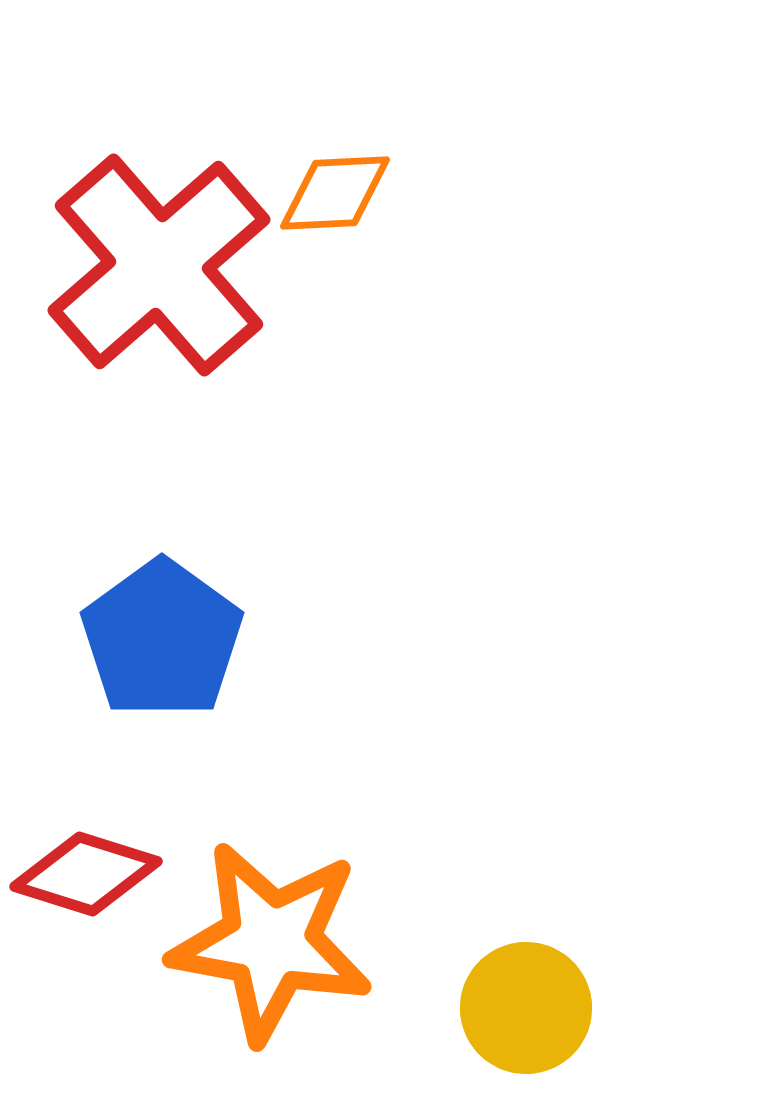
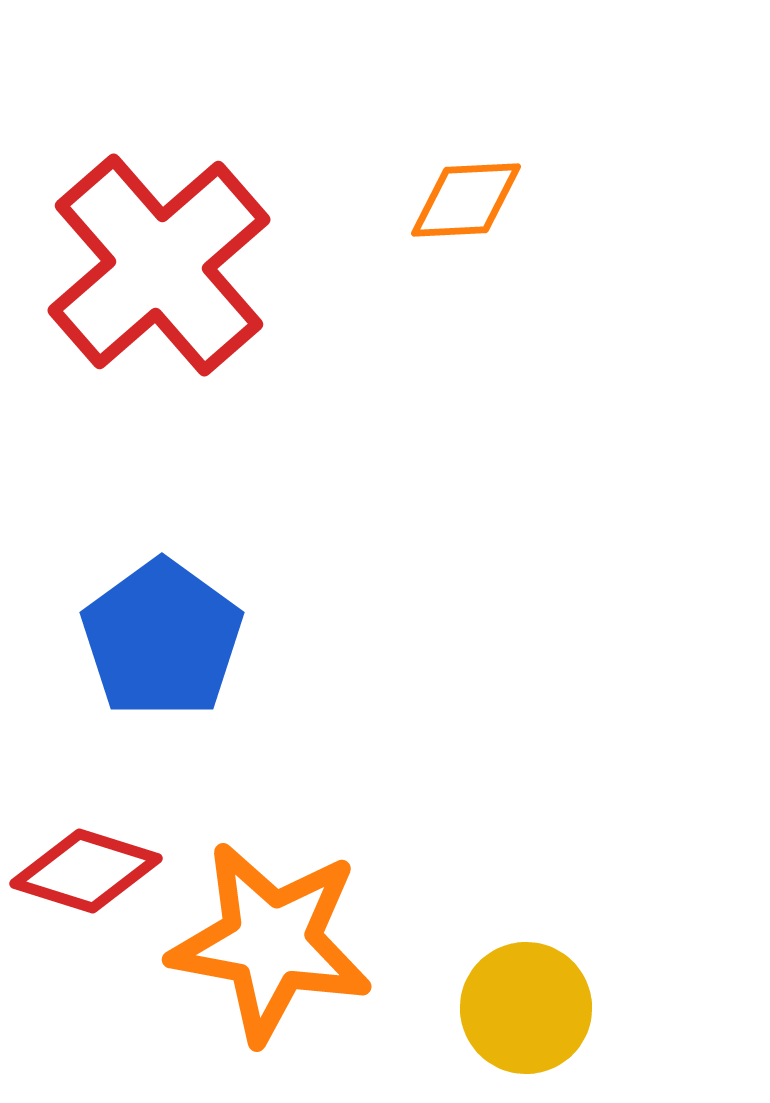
orange diamond: moved 131 px right, 7 px down
red diamond: moved 3 px up
